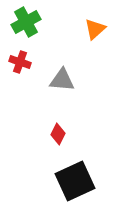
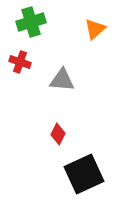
green cross: moved 5 px right; rotated 12 degrees clockwise
black square: moved 9 px right, 7 px up
